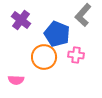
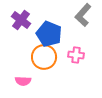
blue pentagon: moved 8 px left
pink semicircle: moved 7 px right, 1 px down
